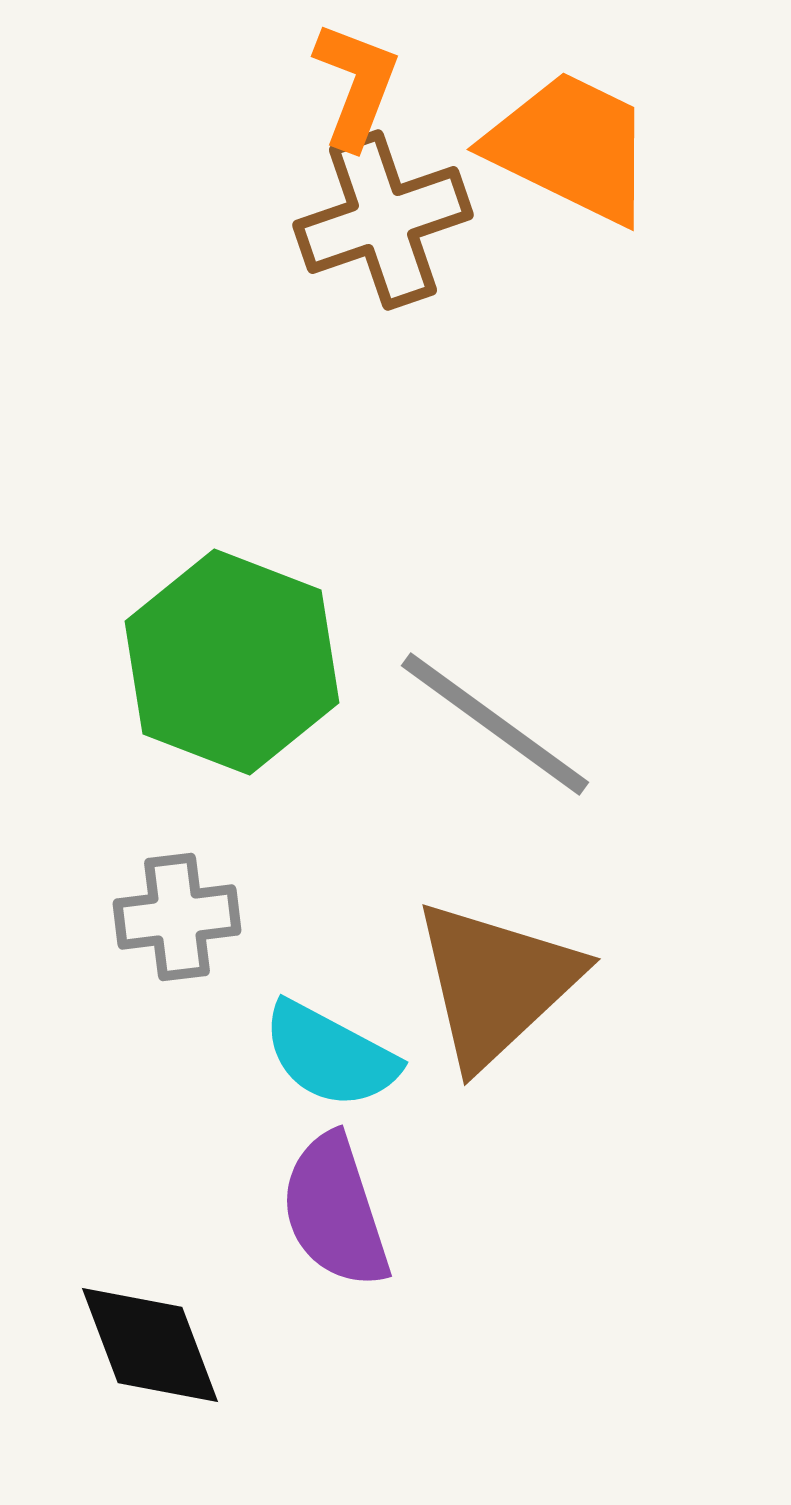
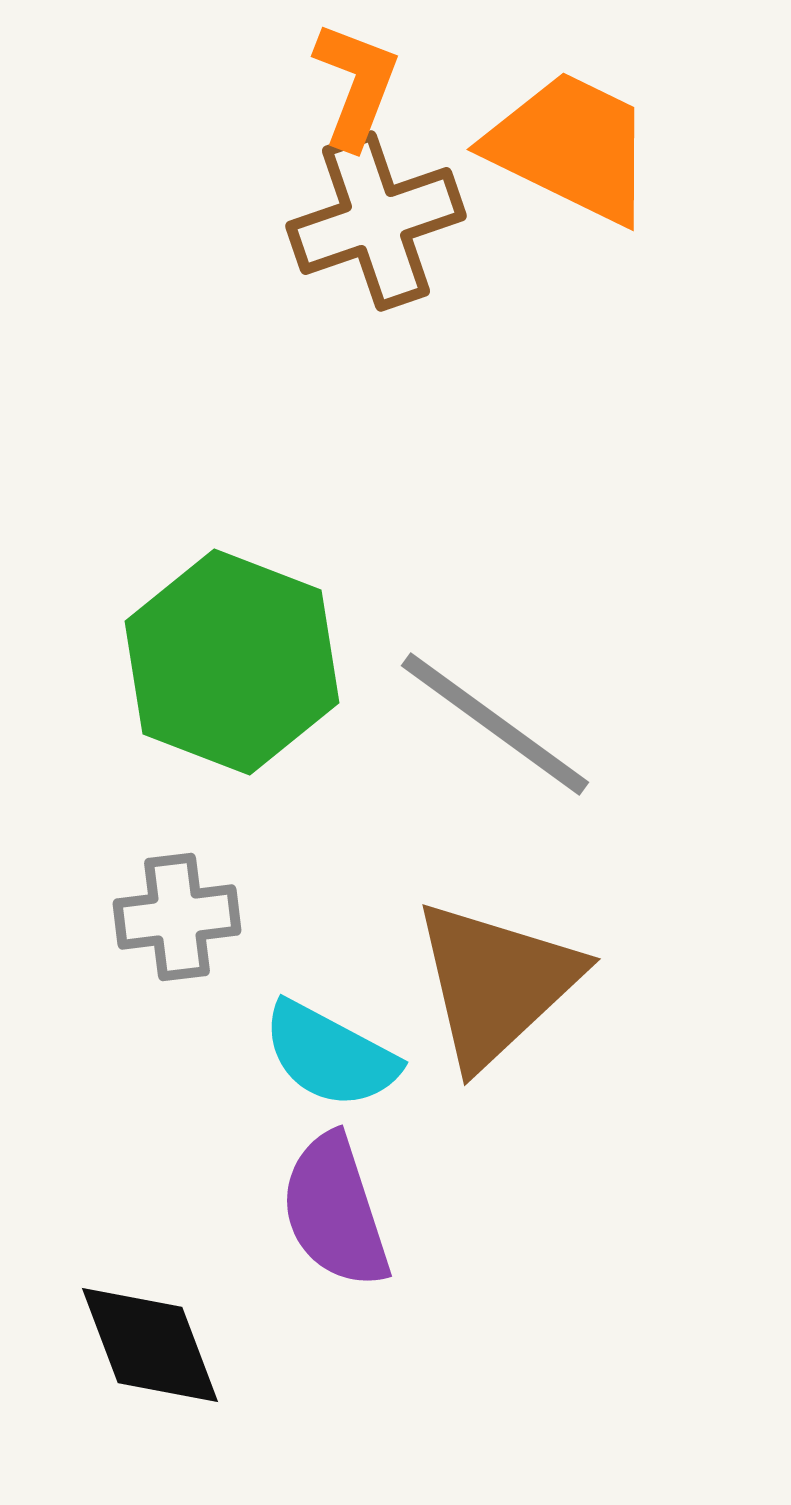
brown cross: moved 7 px left, 1 px down
